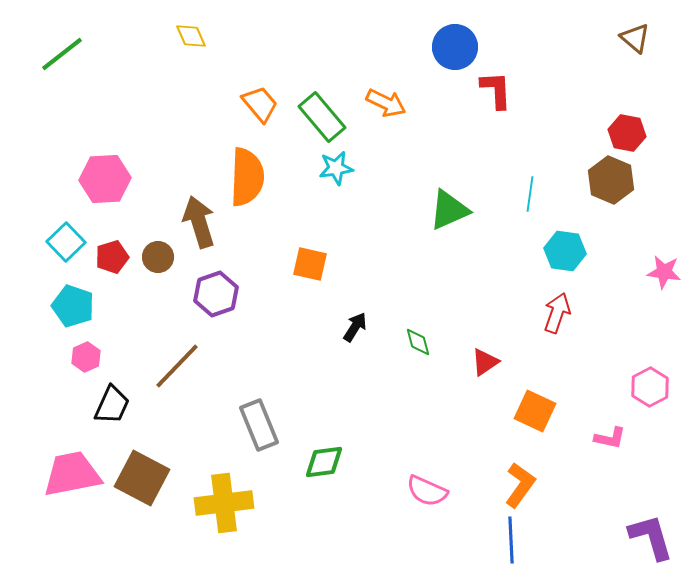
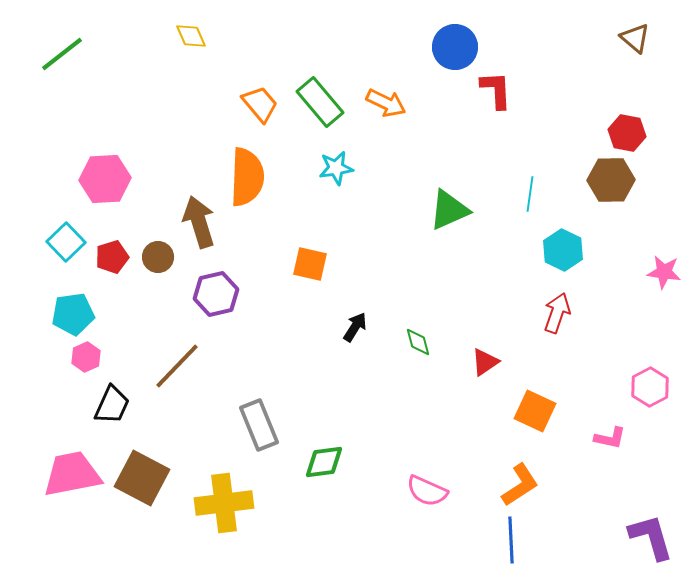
green rectangle at (322, 117): moved 2 px left, 15 px up
brown hexagon at (611, 180): rotated 24 degrees counterclockwise
cyan hexagon at (565, 251): moved 2 px left, 1 px up; rotated 18 degrees clockwise
purple hexagon at (216, 294): rotated 6 degrees clockwise
cyan pentagon at (73, 306): moved 8 px down; rotated 27 degrees counterclockwise
orange L-shape at (520, 485): rotated 21 degrees clockwise
